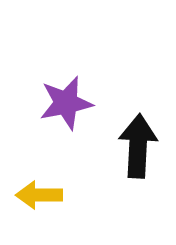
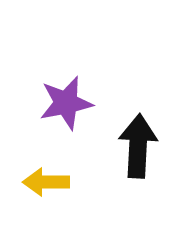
yellow arrow: moved 7 px right, 13 px up
